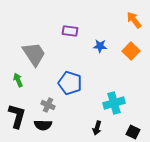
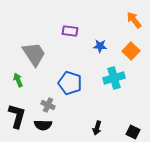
cyan cross: moved 25 px up
